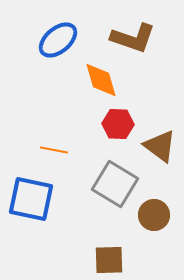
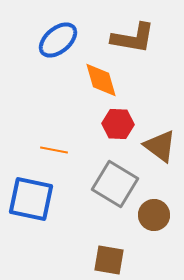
brown L-shape: rotated 9 degrees counterclockwise
brown square: rotated 12 degrees clockwise
